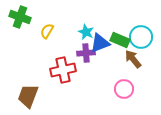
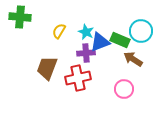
green cross: rotated 15 degrees counterclockwise
yellow semicircle: moved 12 px right
cyan circle: moved 6 px up
blue triangle: moved 1 px up
brown arrow: rotated 18 degrees counterclockwise
red cross: moved 15 px right, 8 px down
brown trapezoid: moved 19 px right, 28 px up
